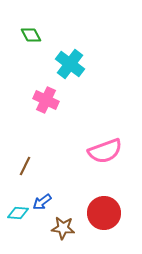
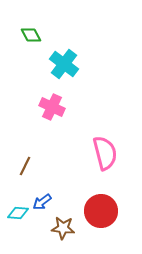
cyan cross: moved 6 px left
pink cross: moved 6 px right, 7 px down
pink semicircle: moved 2 px down; rotated 84 degrees counterclockwise
red circle: moved 3 px left, 2 px up
